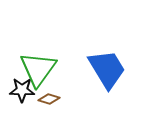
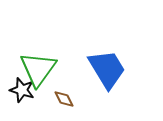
black star: rotated 15 degrees clockwise
brown diamond: moved 15 px right; rotated 45 degrees clockwise
